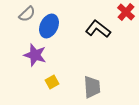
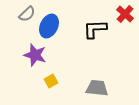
red cross: moved 1 px left, 2 px down
black L-shape: moved 3 px left; rotated 40 degrees counterclockwise
yellow square: moved 1 px left, 1 px up
gray trapezoid: moved 5 px right, 1 px down; rotated 80 degrees counterclockwise
